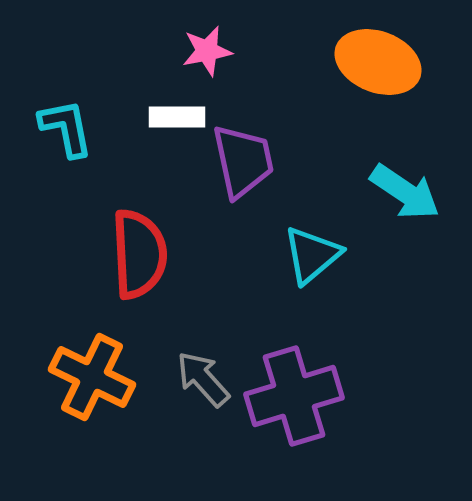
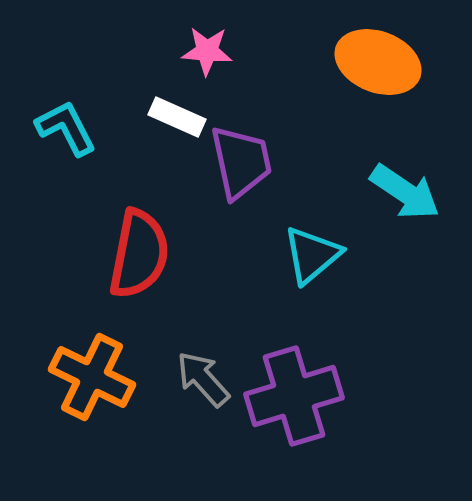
pink star: rotated 15 degrees clockwise
white rectangle: rotated 24 degrees clockwise
cyan L-shape: rotated 16 degrees counterclockwise
purple trapezoid: moved 2 px left, 1 px down
red semicircle: rotated 14 degrees clockwise
